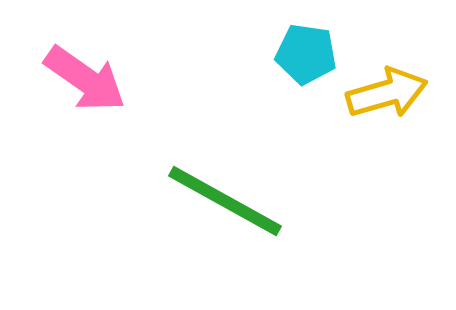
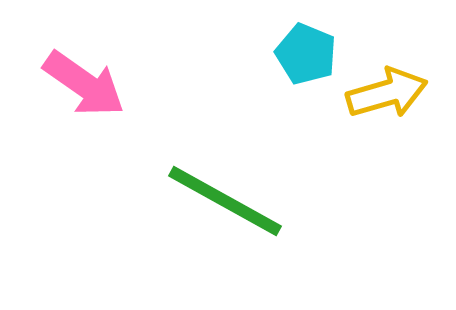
cyan pentagon: rotated 14 degrees clockwise
pink arrow: moved 1 px left, 5 px down
